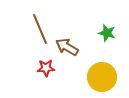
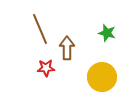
brown arrow: moved 1 px down; rotated 60 degrees clockwise
